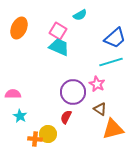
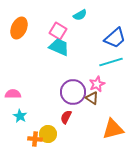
pink star: rotated 21 degrees clockwise
brown triangle: moved 8 px left, 11 px up
